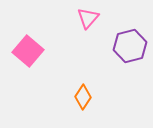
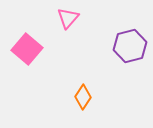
pink triangle: moved 20 px left
pink square: moved 1 px left, 2 px up
